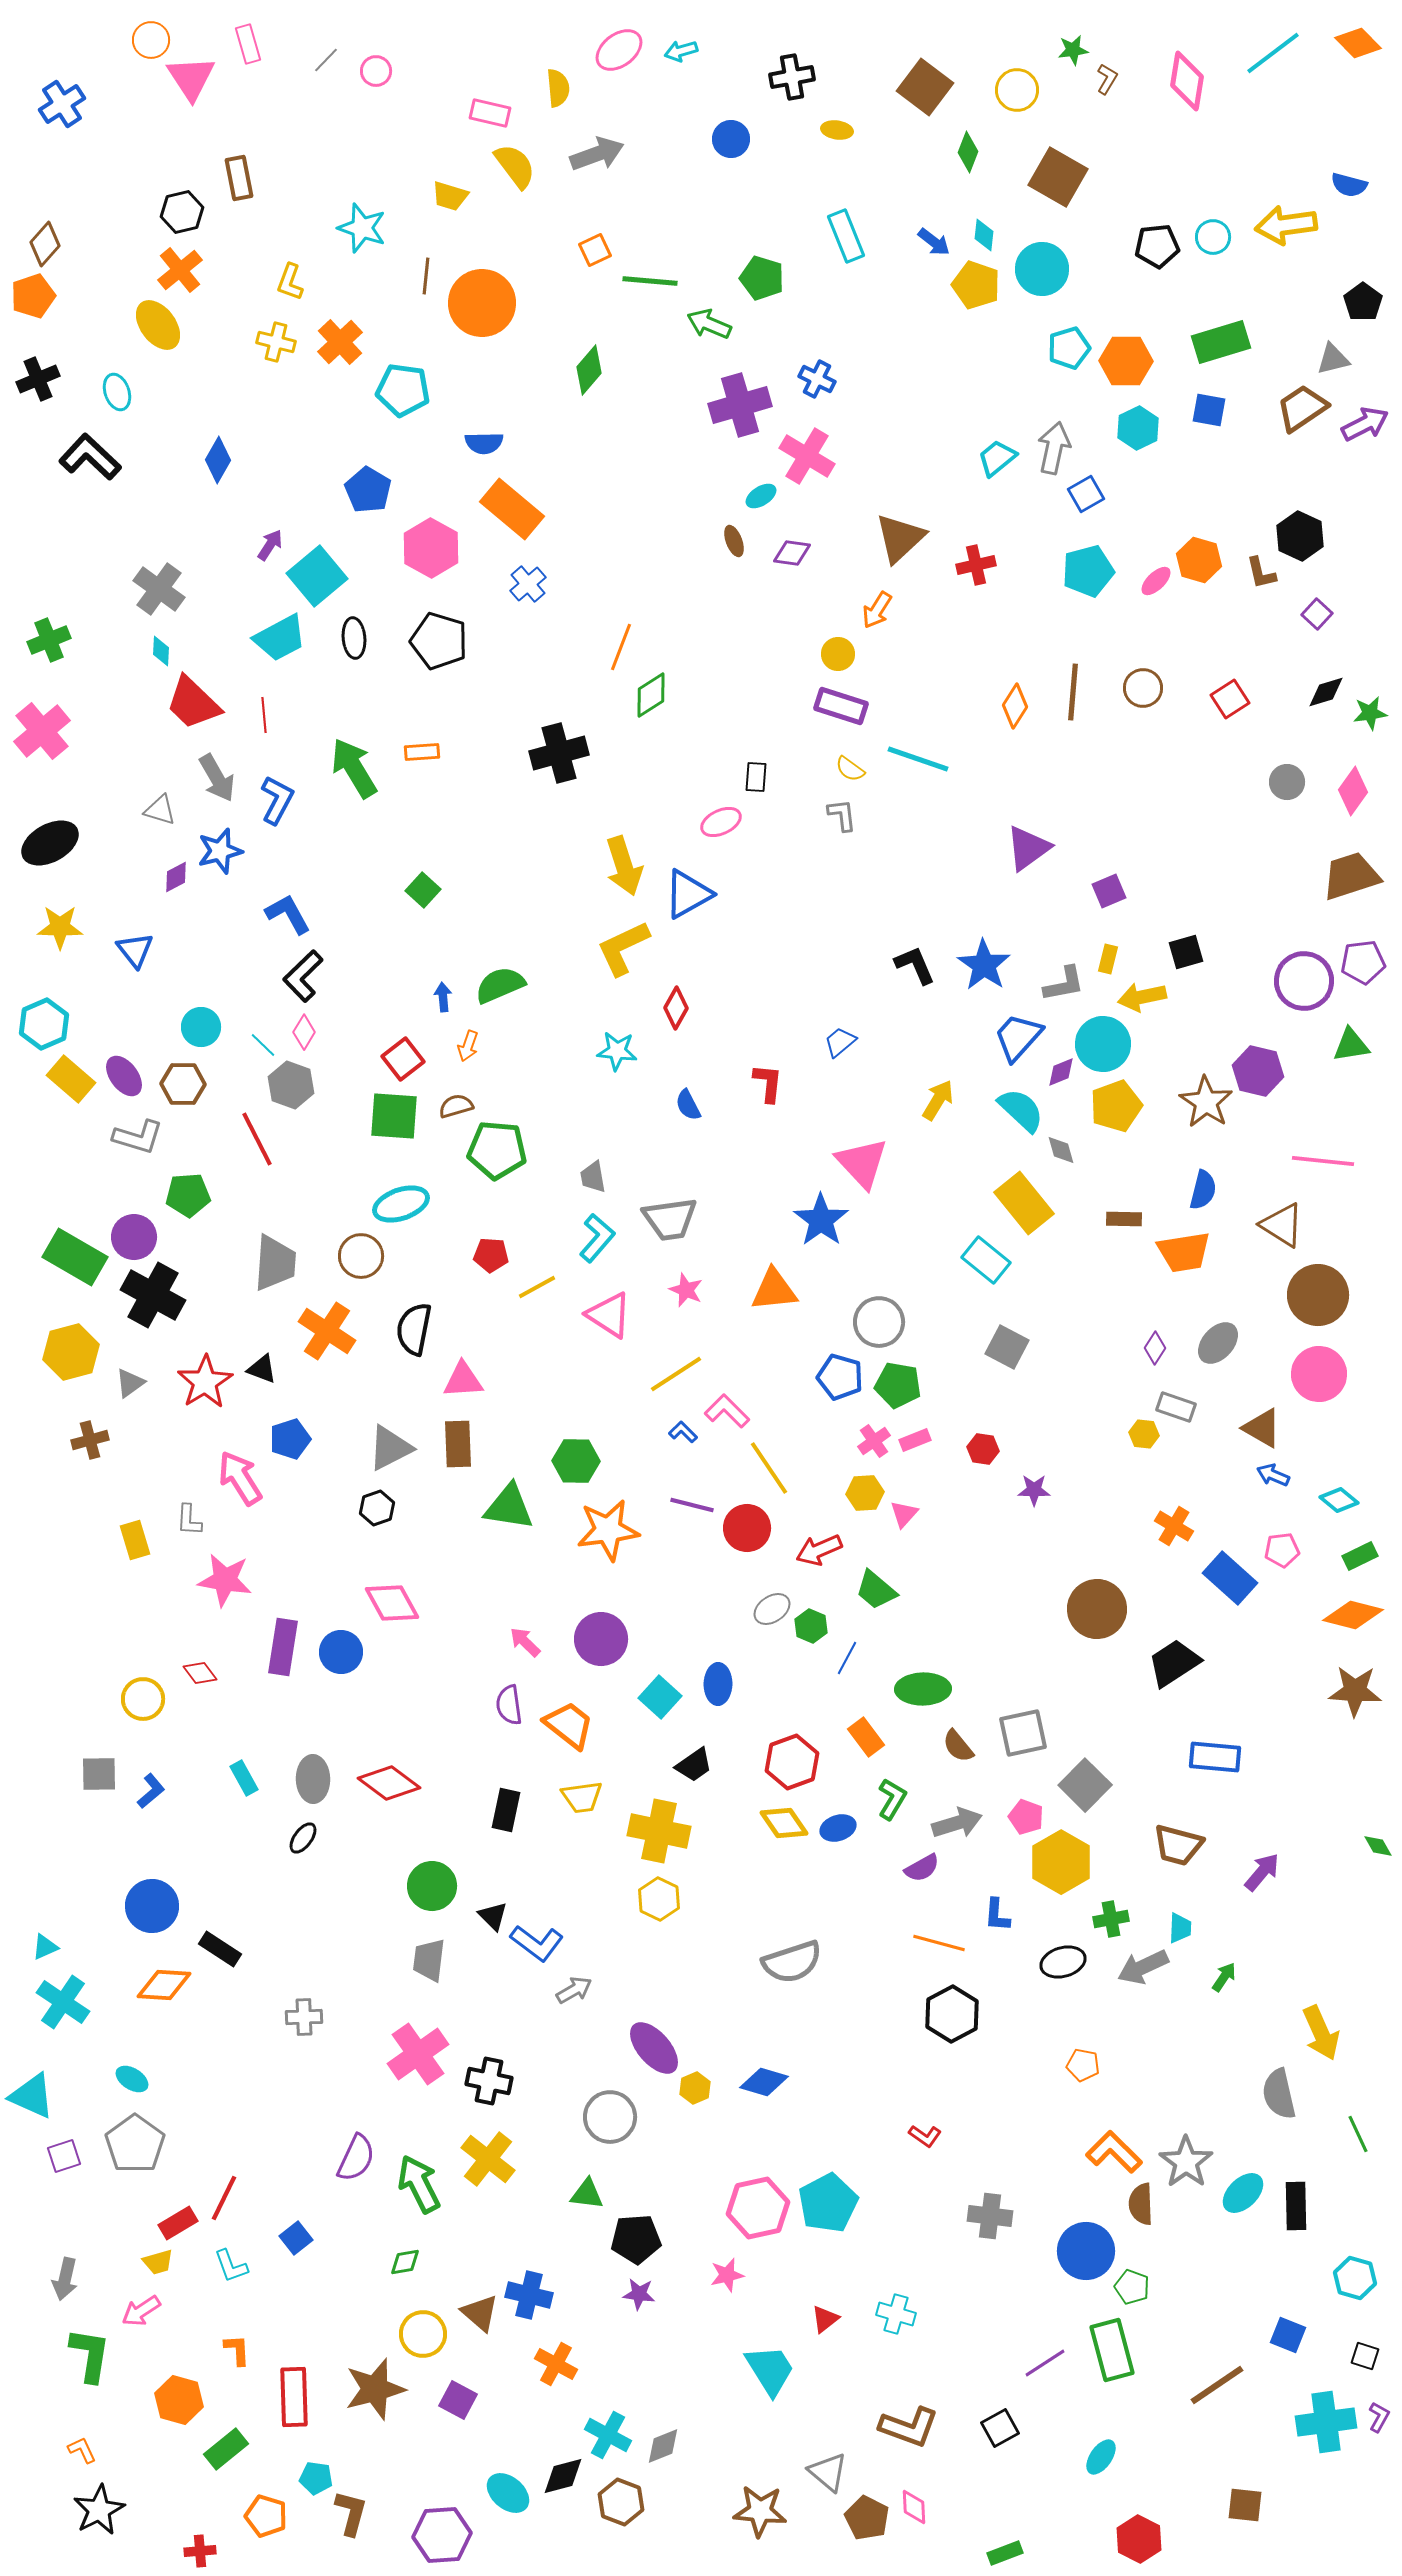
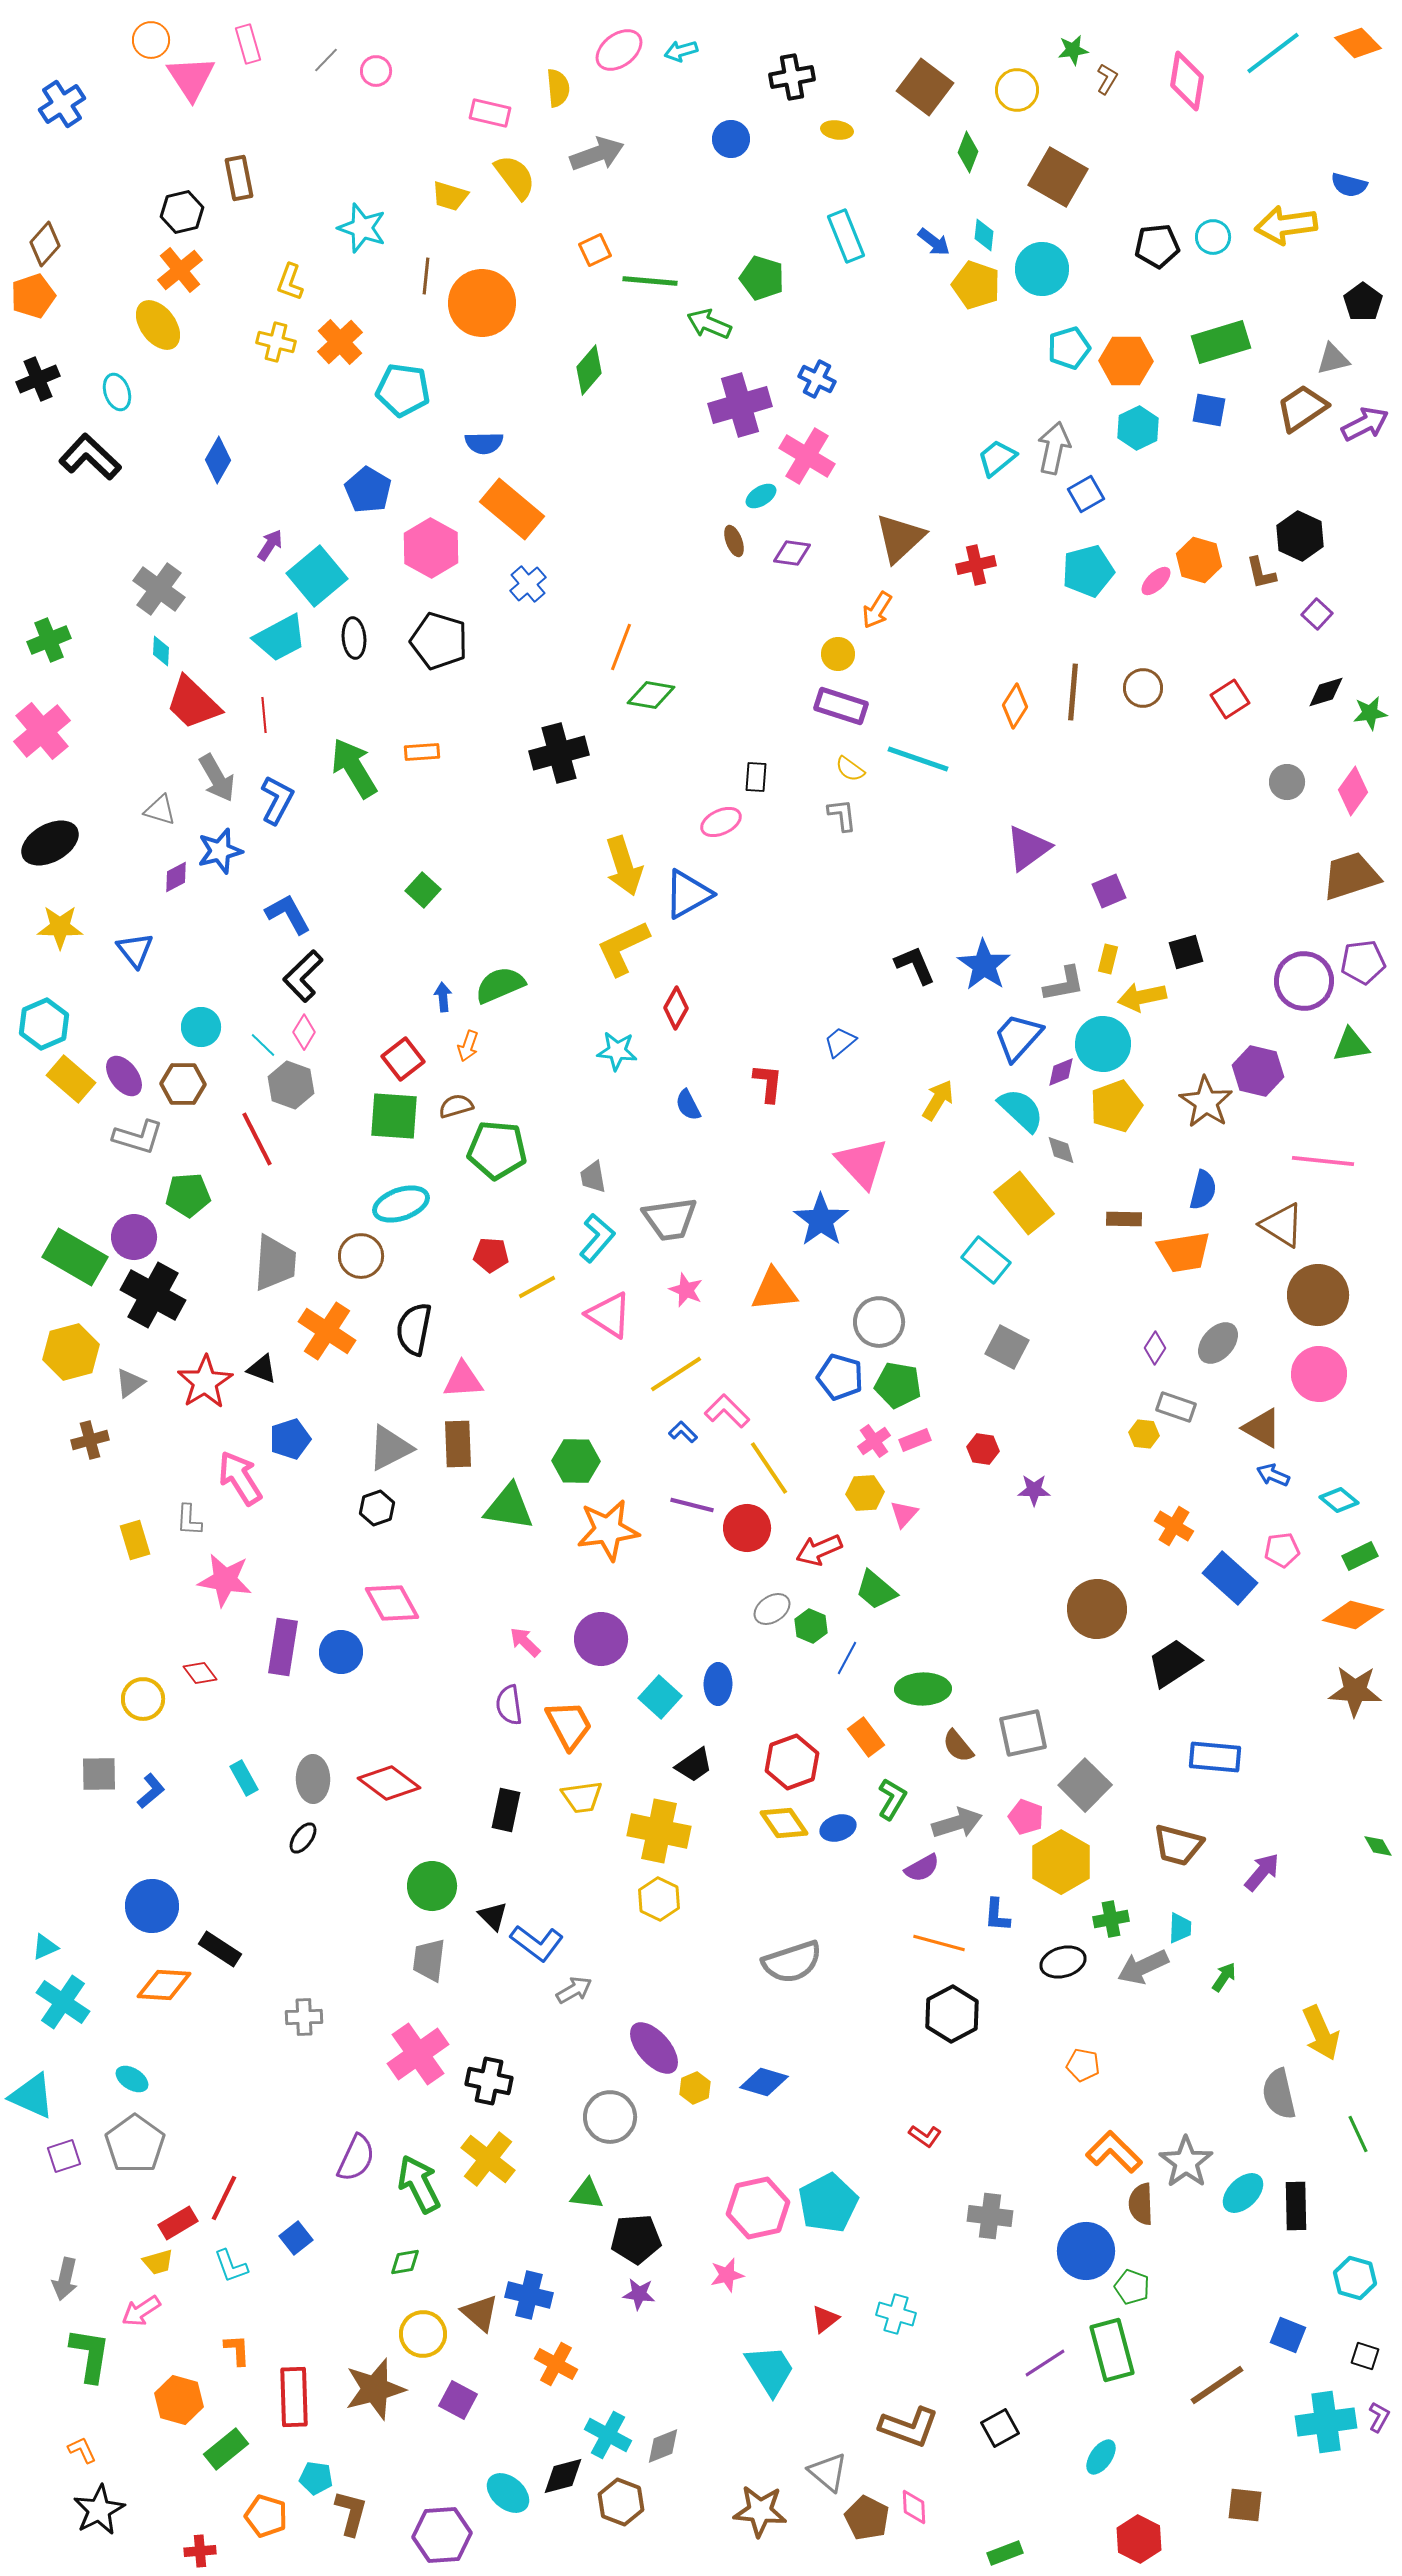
yellow semicircle at (515, 166): moved 11 px down
green diamond at (651, 695): rotated 42 degrees clockwise
orange trapezoid at (569, 1725): rotated 24 degrees clockwise
